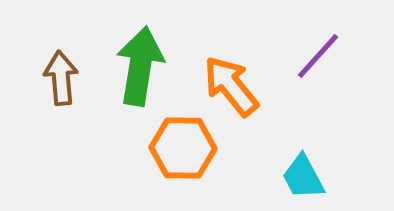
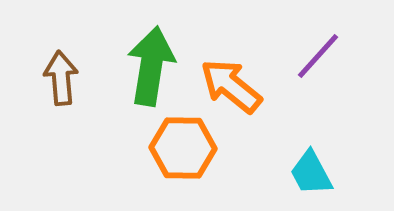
green arrow: moved 11 px right
orange arrow: rotated 12 degrees counterclockwise
cyan trapezoid: moved 8 px right, 4 px up
